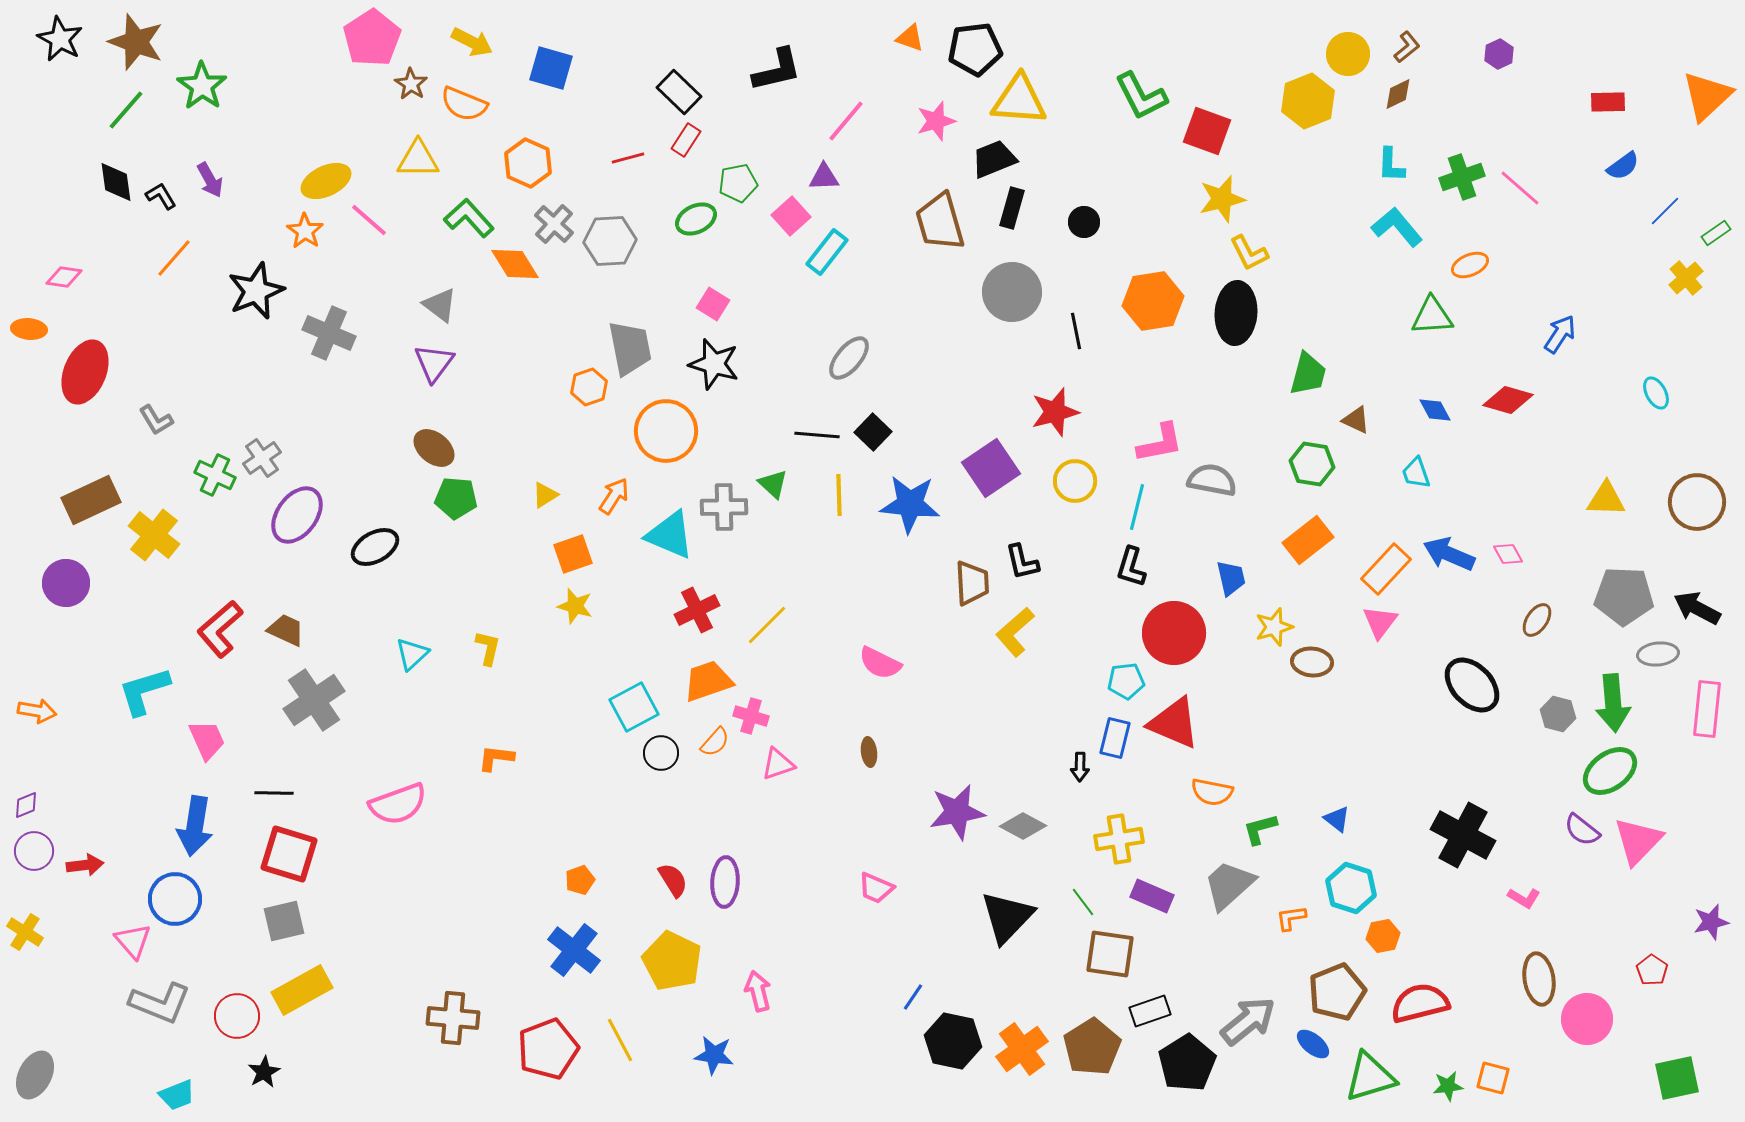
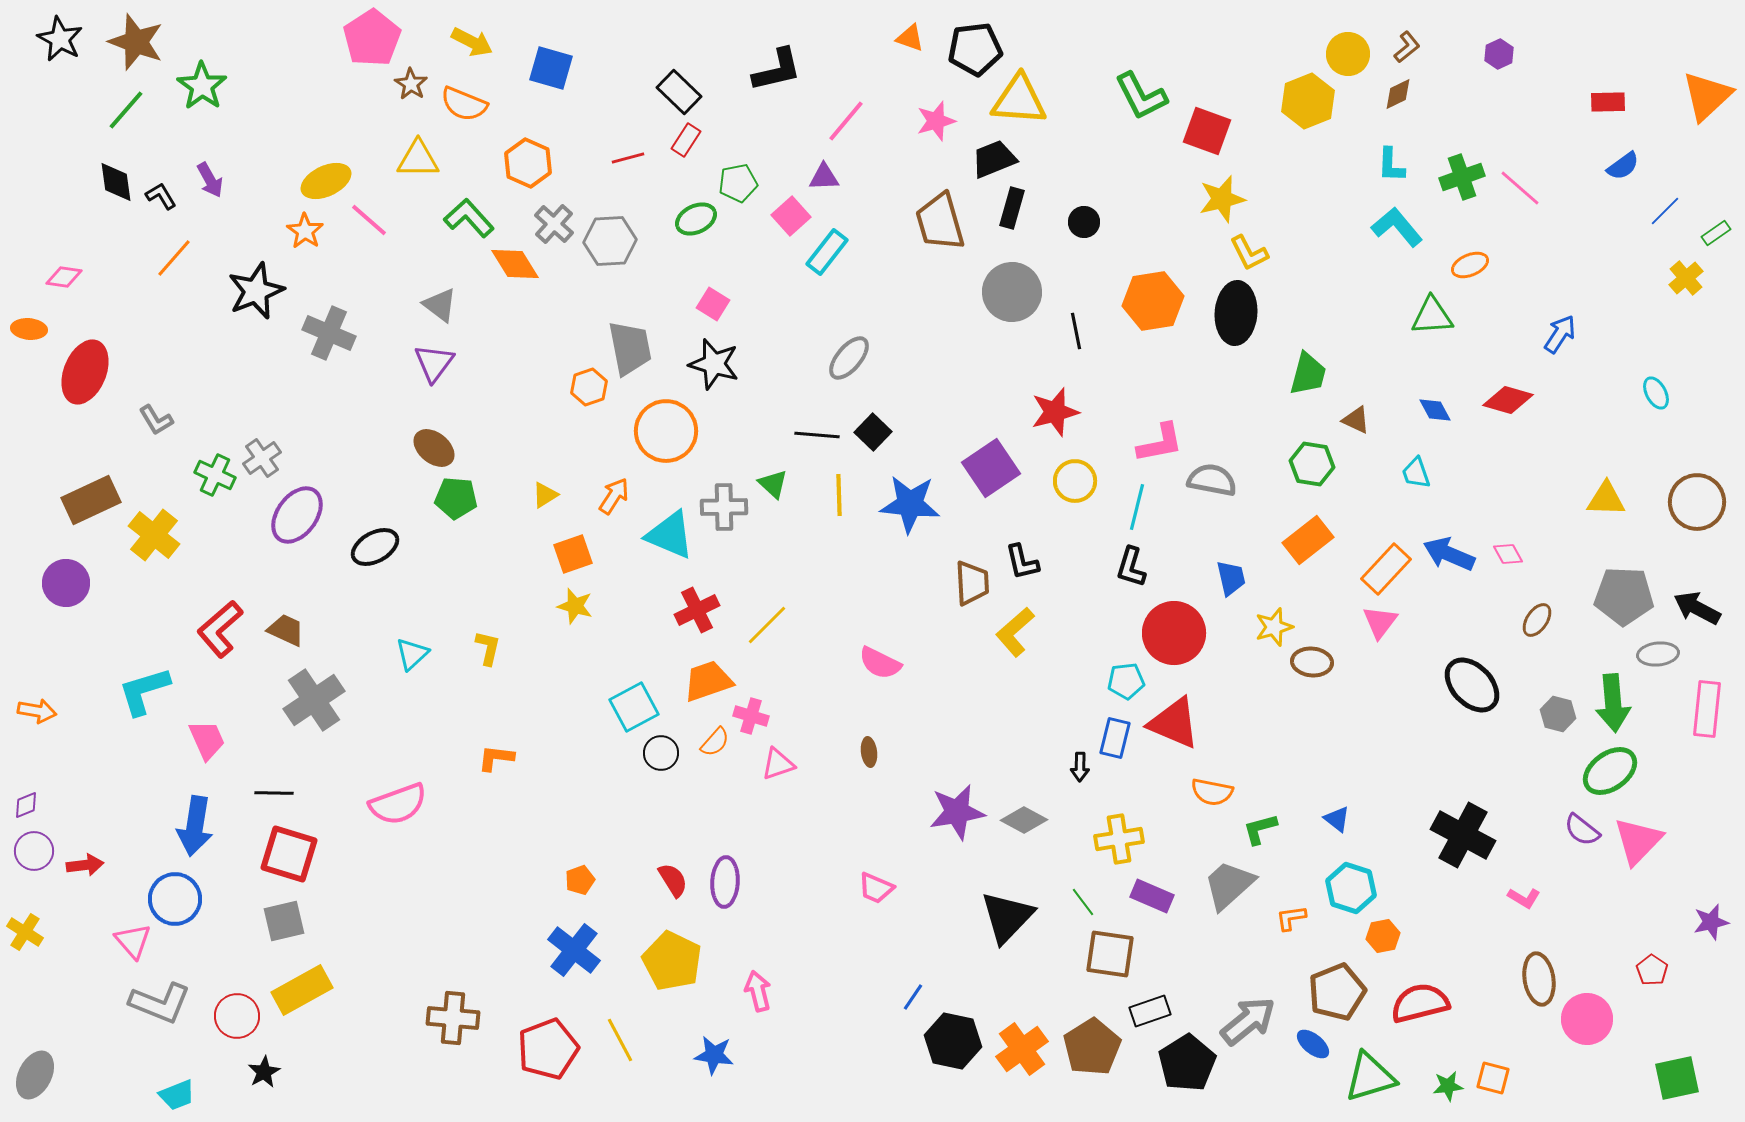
gray diamond at (1023, 826): moved 1 px right, 6 px up
